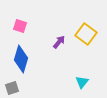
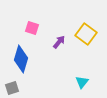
pink square: moved 12 px right, 2 px down
